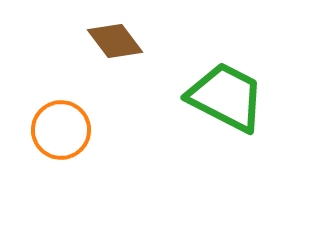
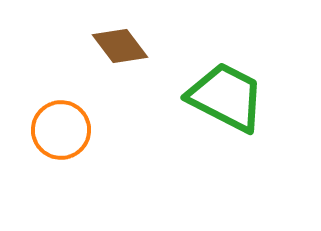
brown diamond: moved 5 px right, 5 px down
